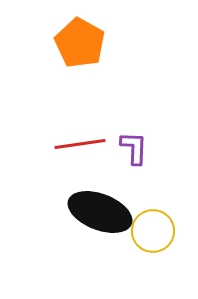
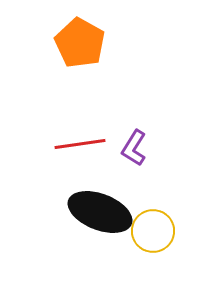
purple L-shape: rotated 150 degrees counterclockwise
